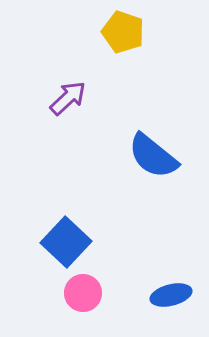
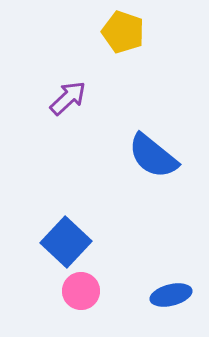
pink circle: moved 2 px left, 2 px up
